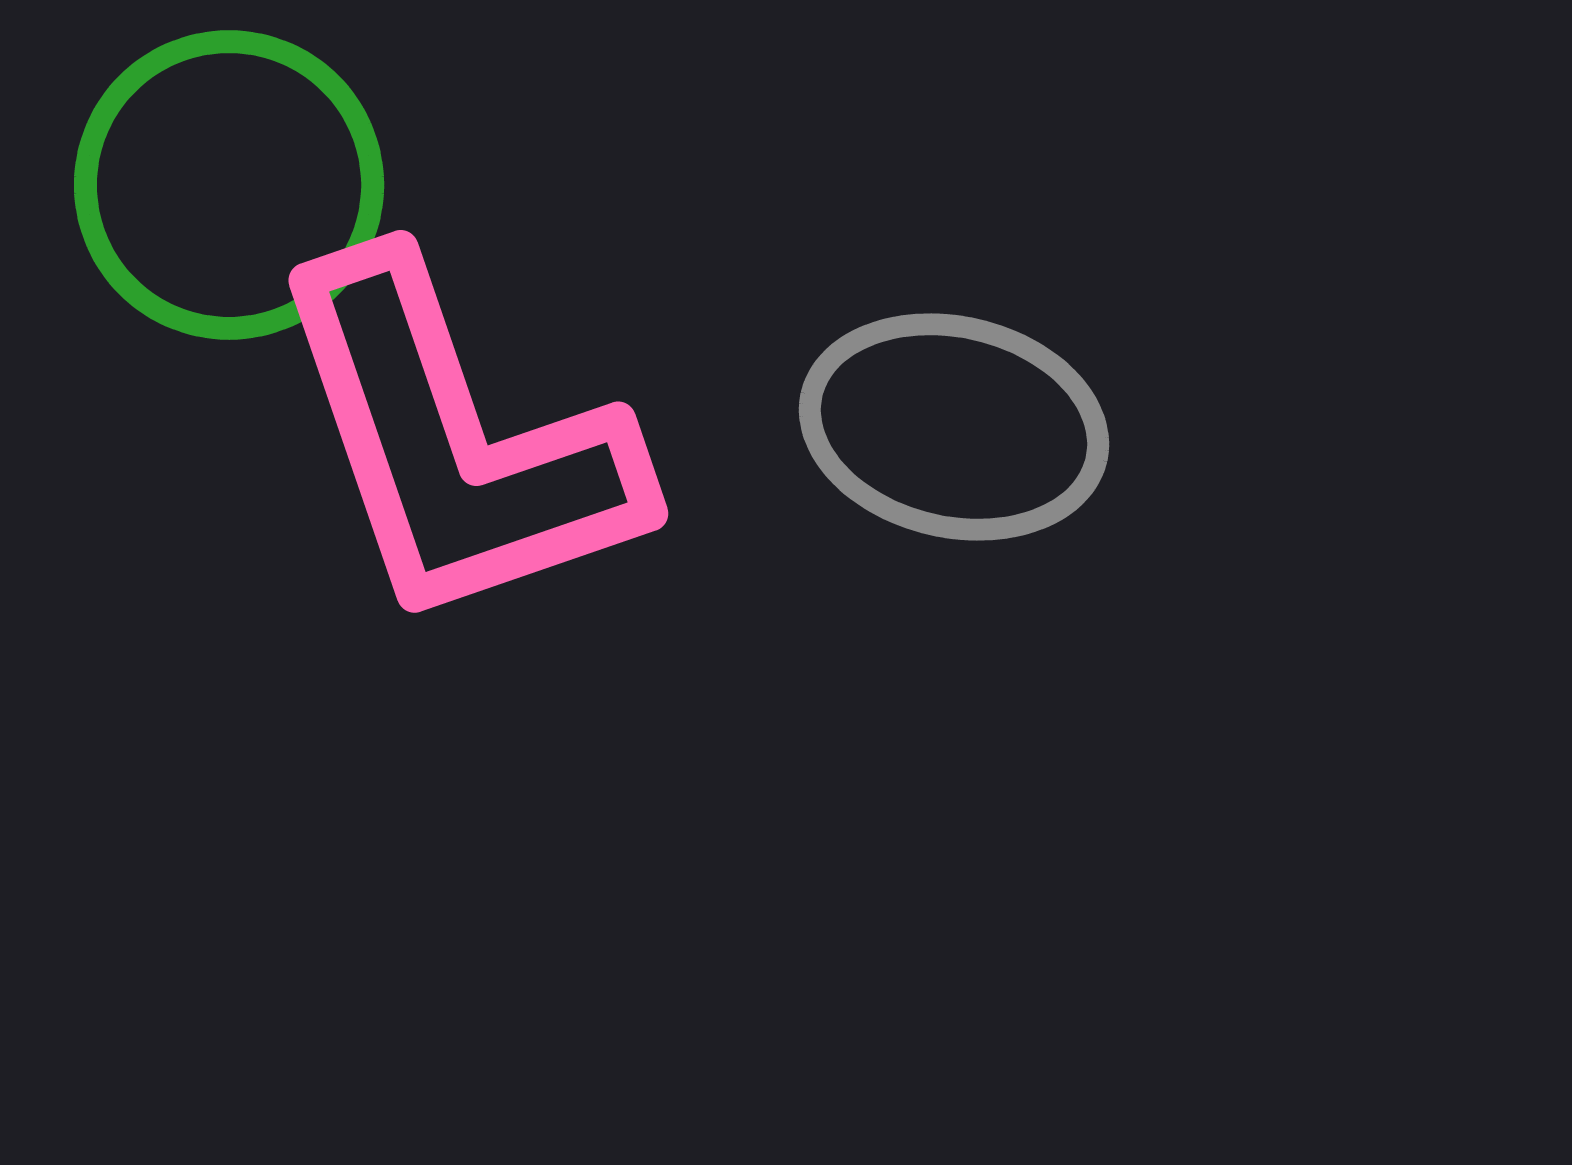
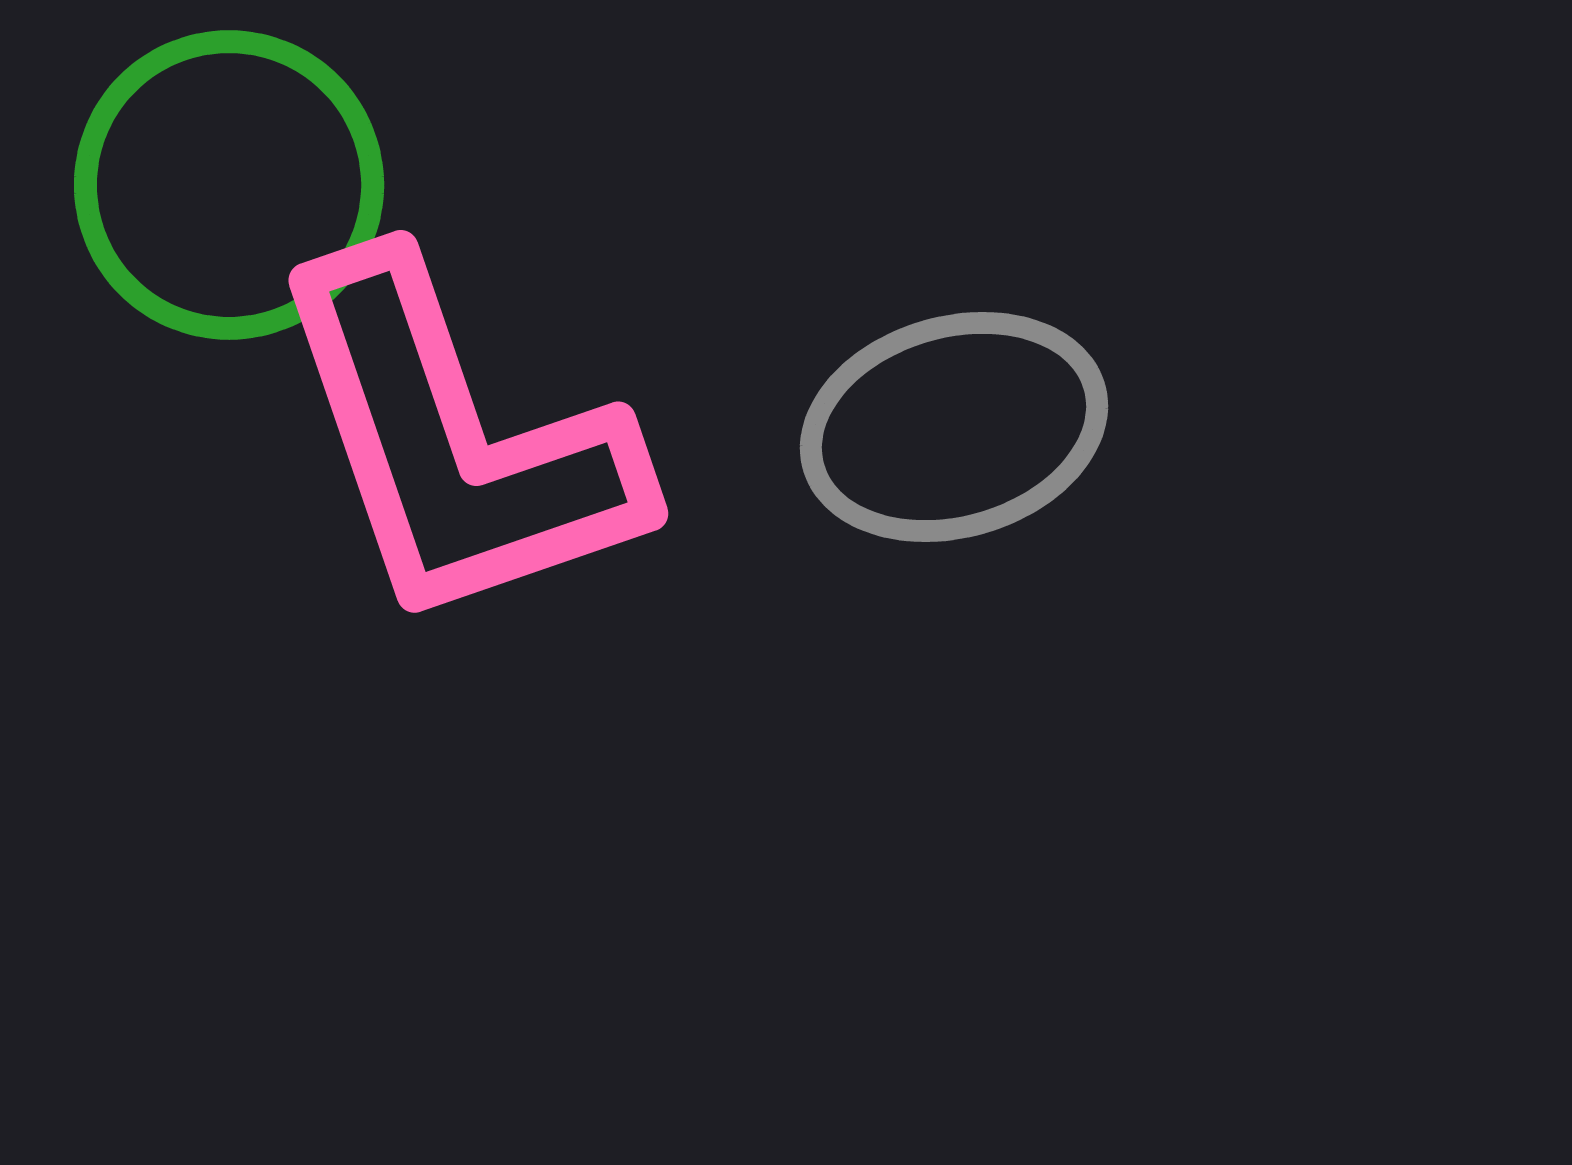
gray ellipse: rotated 29 degrees counterclockwise
